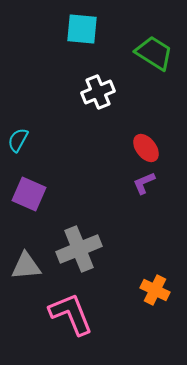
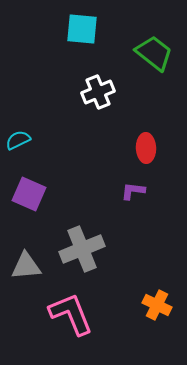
green trapezoid: rotated 6 degrees clockwise
cyan semicircle: rotated 35 degrees clockwise
red ellipse: rotated 36 degrees clockwise
purple L-shape: moved 11 px left, 8 px down; rotated 30 degrees clockwise
gray cross: moved 3 px right
orange cross: moved 2 px right, 15 px down
